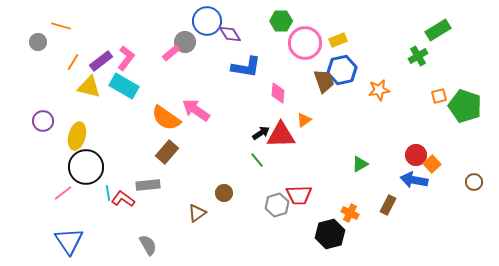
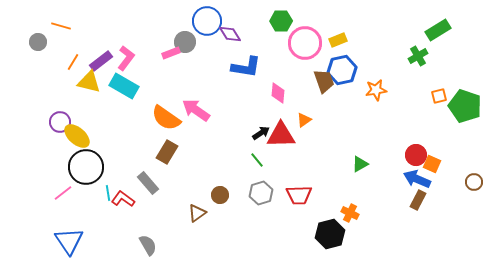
pink rectangle at (171, 53): rotated 18 degrees clockwise
yellow triangle at (89, 87): moved 5 px up
orange star at (379, 90): moved 3 px left
purple circle at (43, 121): moved 17 px right, 1 px down
yellow ellipse at (77, 136): rotated 64 degrees counterclockwise
brown rectangle at (167, 152): rotated 10 degrees counterclockwise
orange square at (432, 164): rotated 24 degrees counterclockwise
blue arrow at (414, 180): moved 3 px right, 1 px up; rotated 12 degrees clockwise
gray rectangle at (148, 185): moved 2 px up; rotated 55 degrees clockwise
brown circle at (224, 193): moved 4 px left, 2 px down
gray hexagon at (277, 205): moved 16 px left, 12 px up
brown rectangle at (388, 205): moved 30 px right, 5 px up
